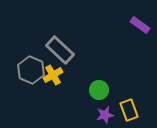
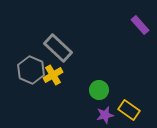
purple rectangle: rotated 12 degrees clockwise
gray rectangle: moved 2 px left, 2 px up
yellow rectangle: rotated 35 degrees counterclockwise
